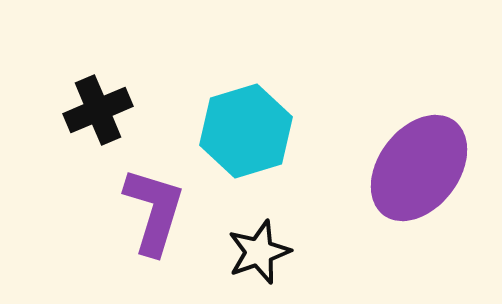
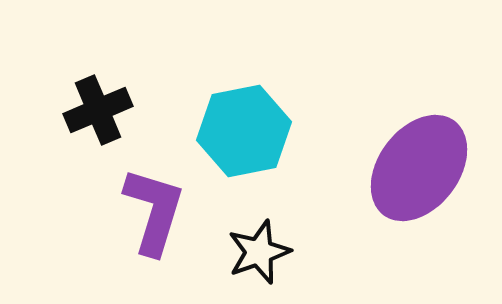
cyan hexagon: moved 2 px left; rotated 6 degrees clockwise
